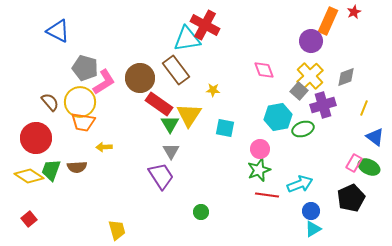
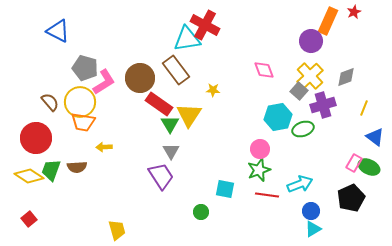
cyan square at (225, 128): moved 61 px down
